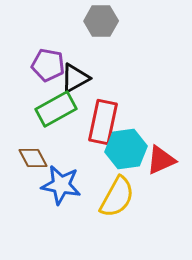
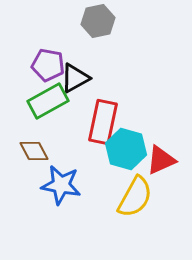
gray hexagon: moved 3 px left; rotated 12 degrees counterclockwise
green rectangle: moved 8 px left, 8 px up
cyan hexagon: rotated 24 degrees clockwise
brown diamond: moved 1 px right, 7 px up
yellow semicircle: moved 18 px right
